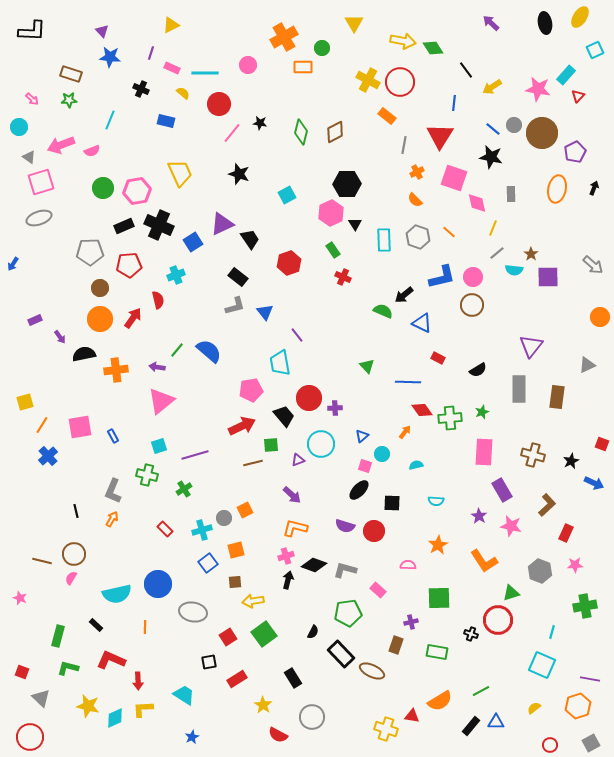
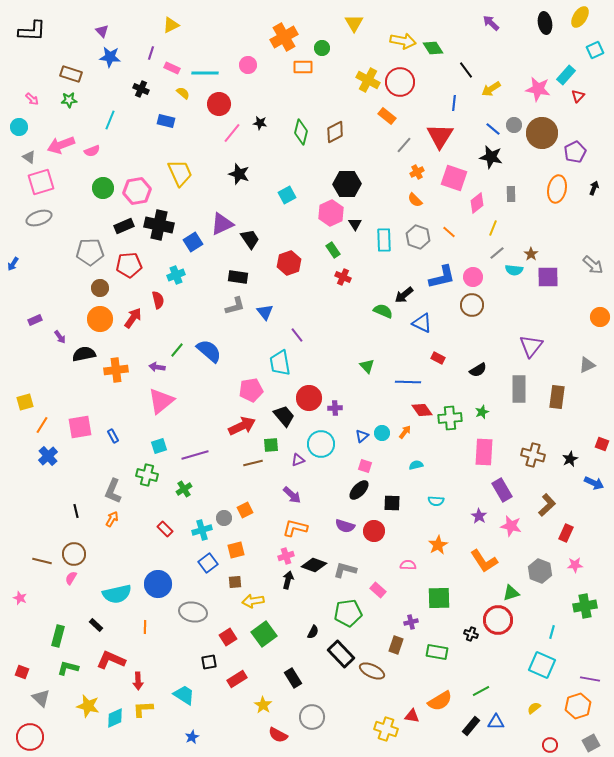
yellow arrow at (492, 87): moved 1 px left, 2 px down
gray line at (404, 145): rotated 30 degrees clockwise
pink diamond at (477, 203): rotated 65 degrees clockwise
black cross at (159, 225): rotated 12 degrees counterclockwise
black rectangle at (238, 277): rotated 30 degrees counterclockwise
cyan circle at (382, 454): moved 21 px up
black star at (571, 461): moved 1 px left, 2 px up
